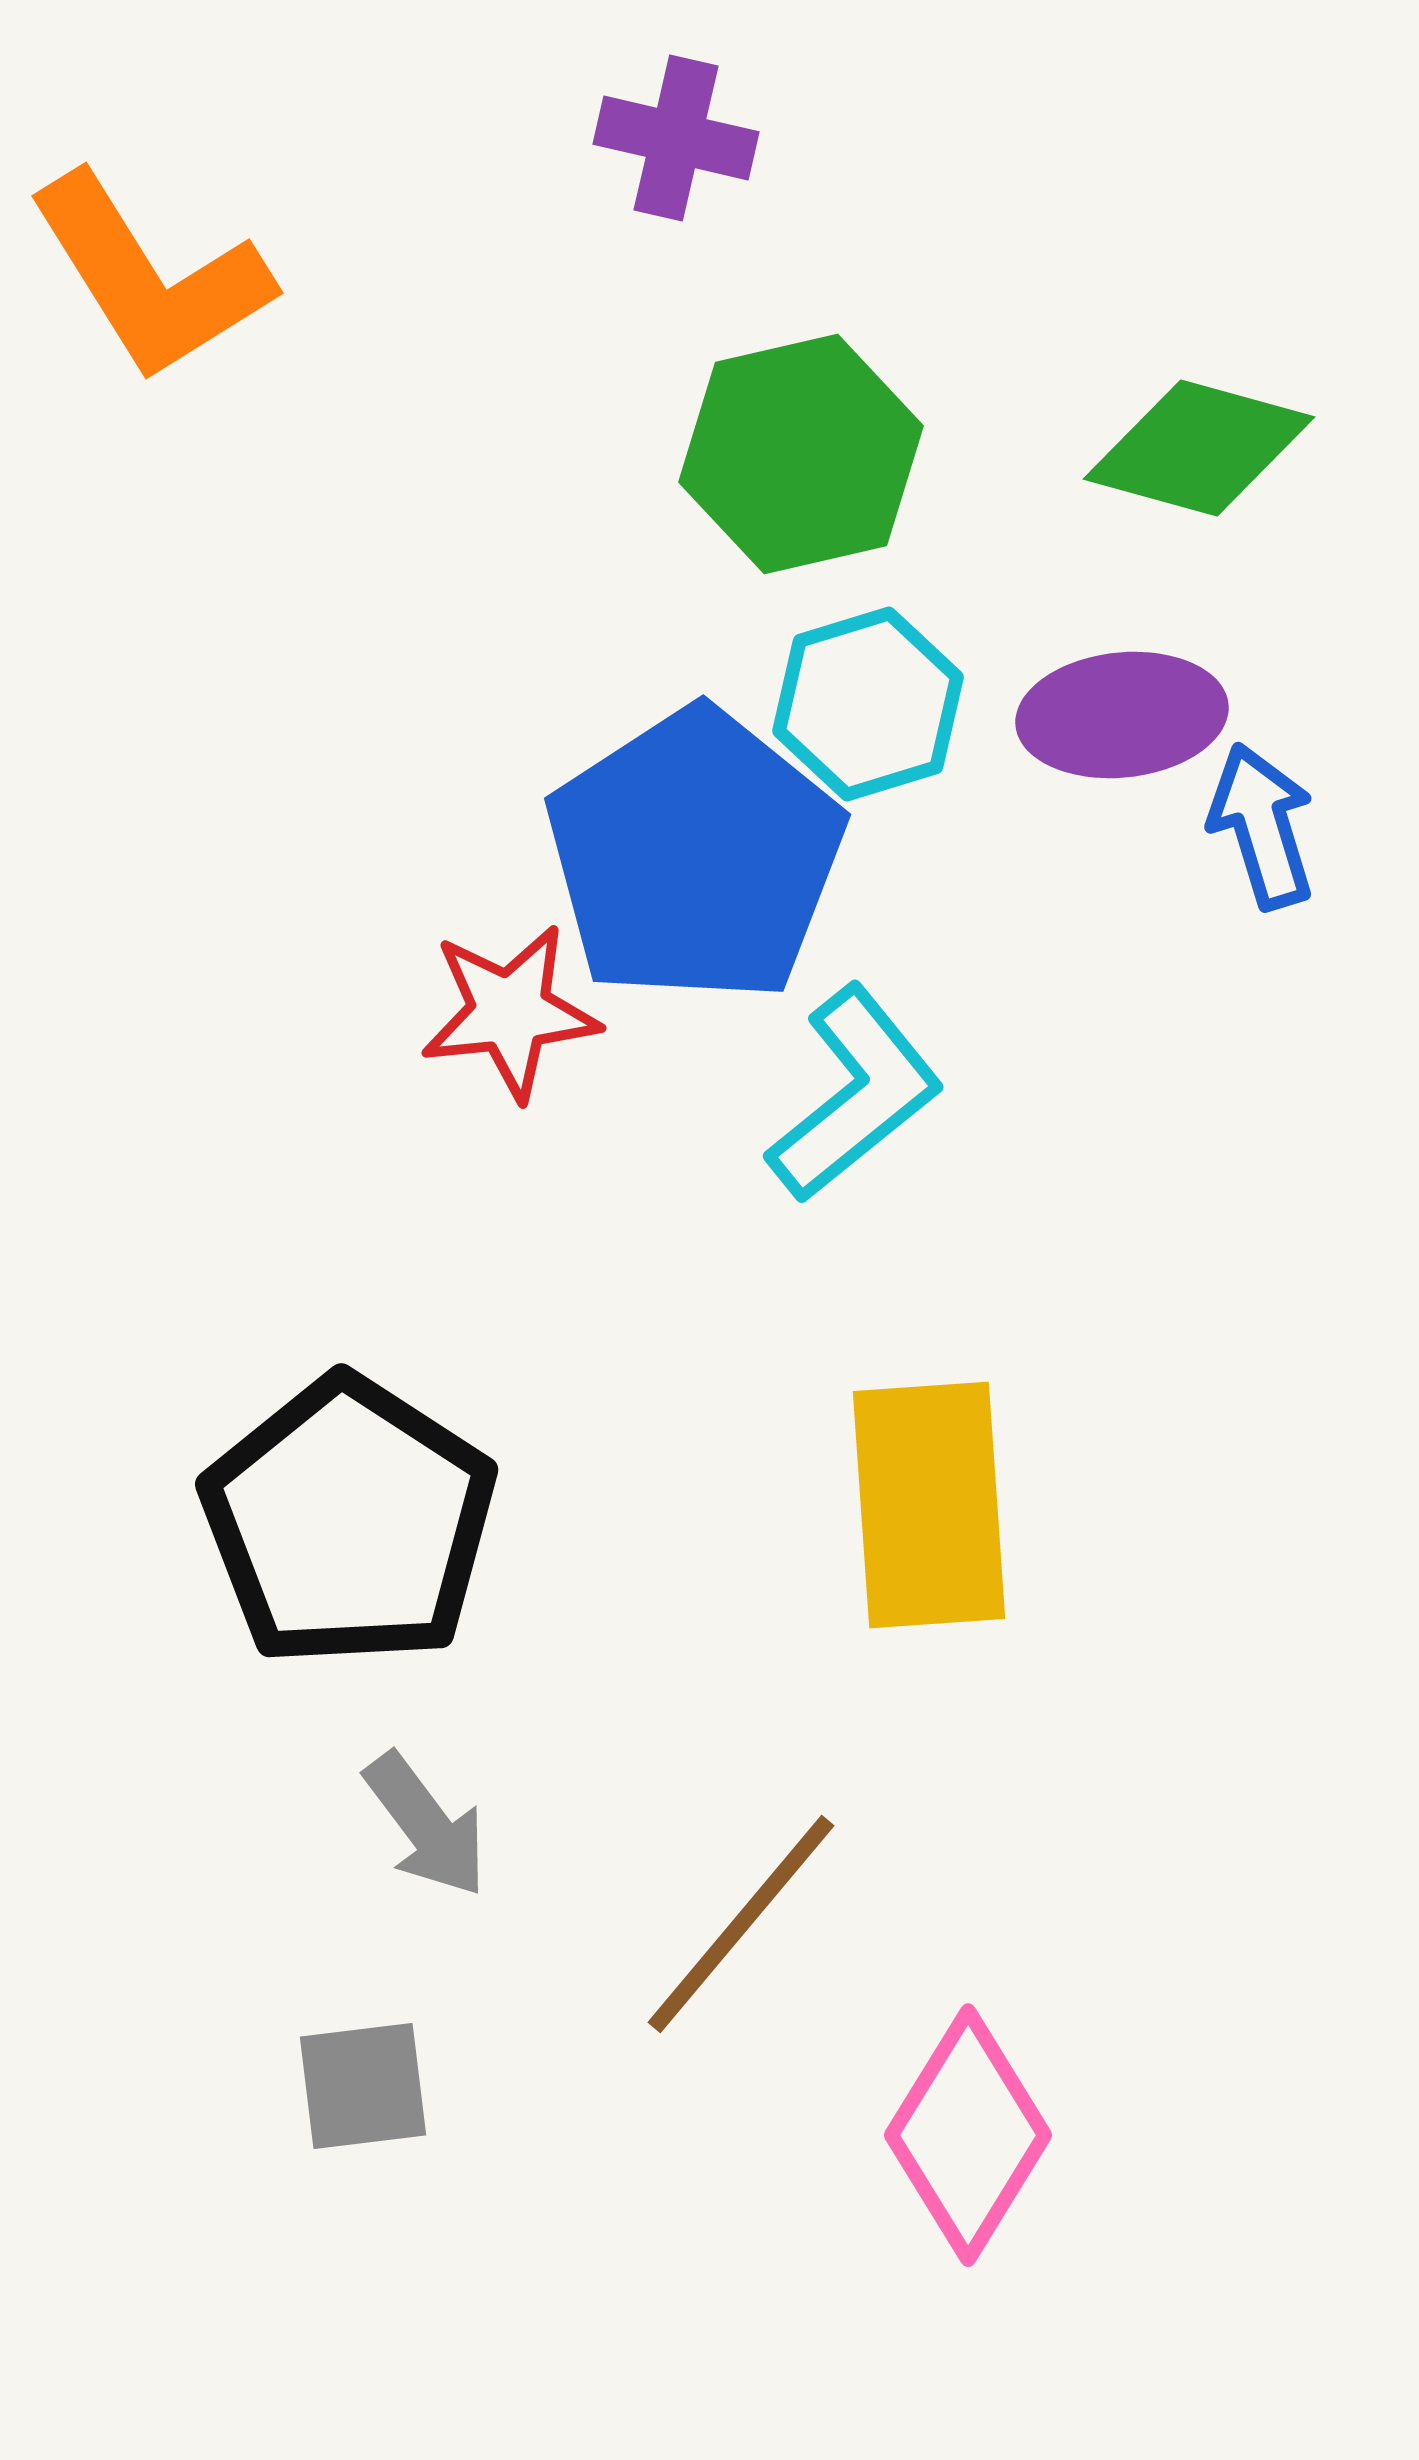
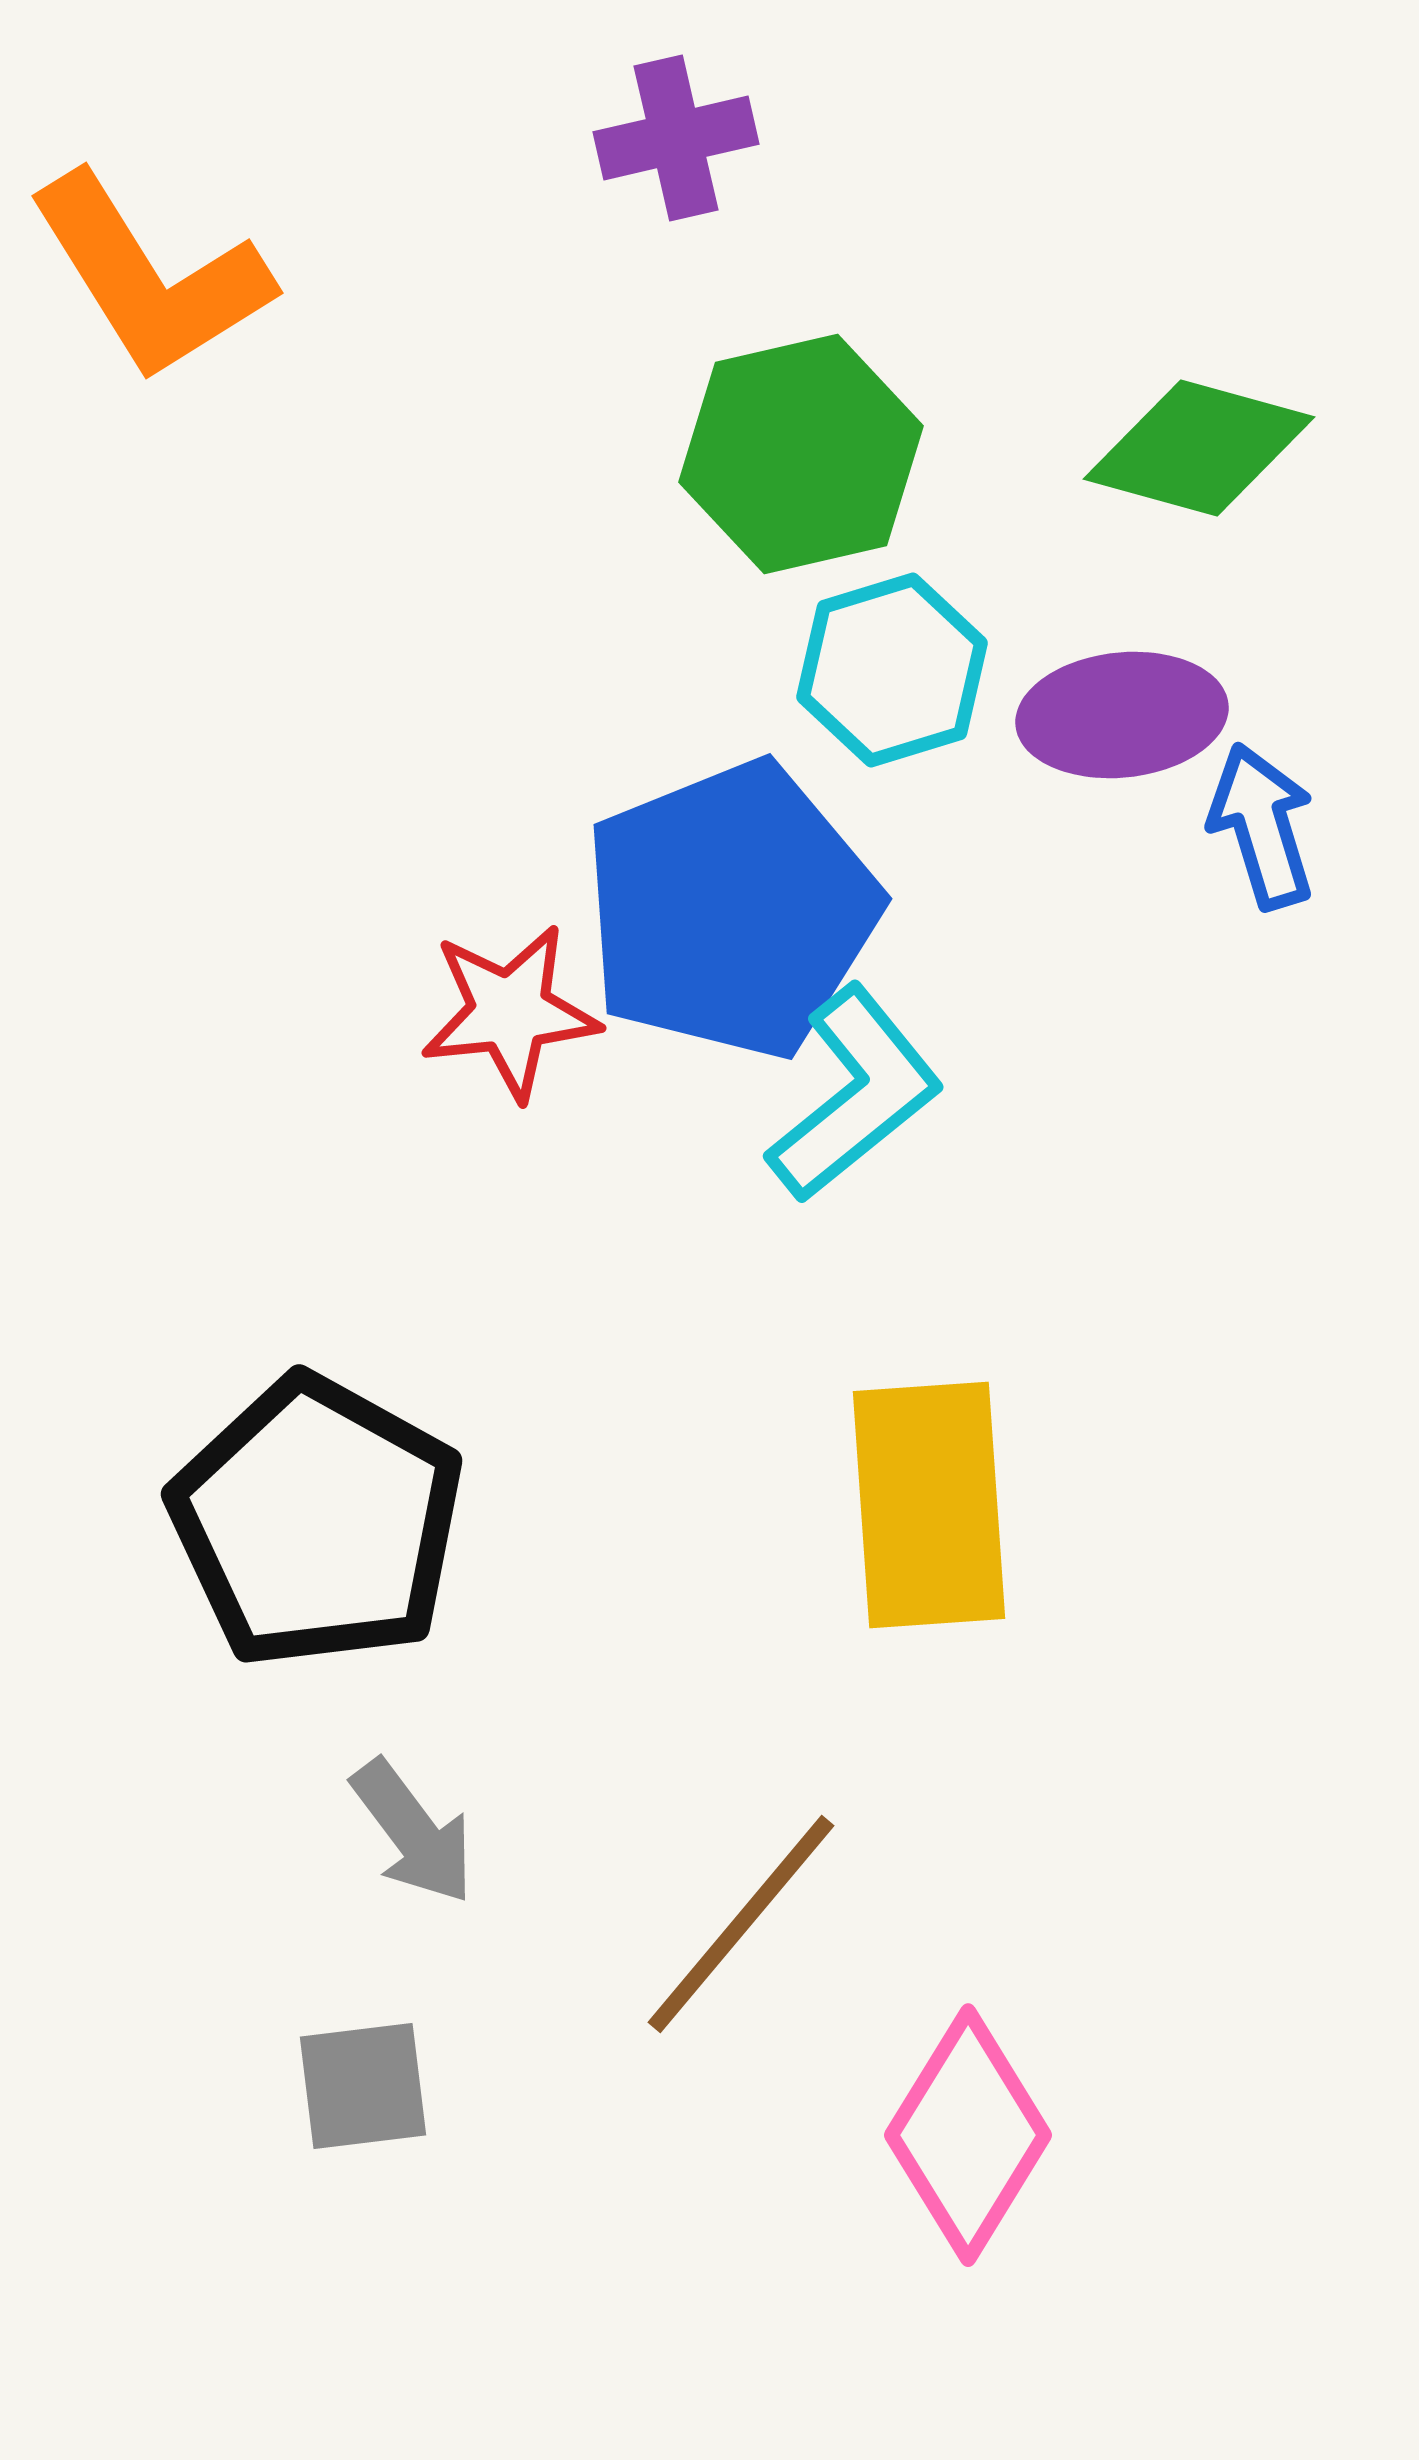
purple cross: rotated 26 degrees counterclockwise
cyan hexagon: moved 24 px right, 34 px up
blue pentagon: moved 36 px right, 54 px down; rotated 11 degrees clockwise
black pentagon: moved 32 px left; rotated 4 degrees counterclockwise
gray arrow: moved 13 px left, 7 px down
